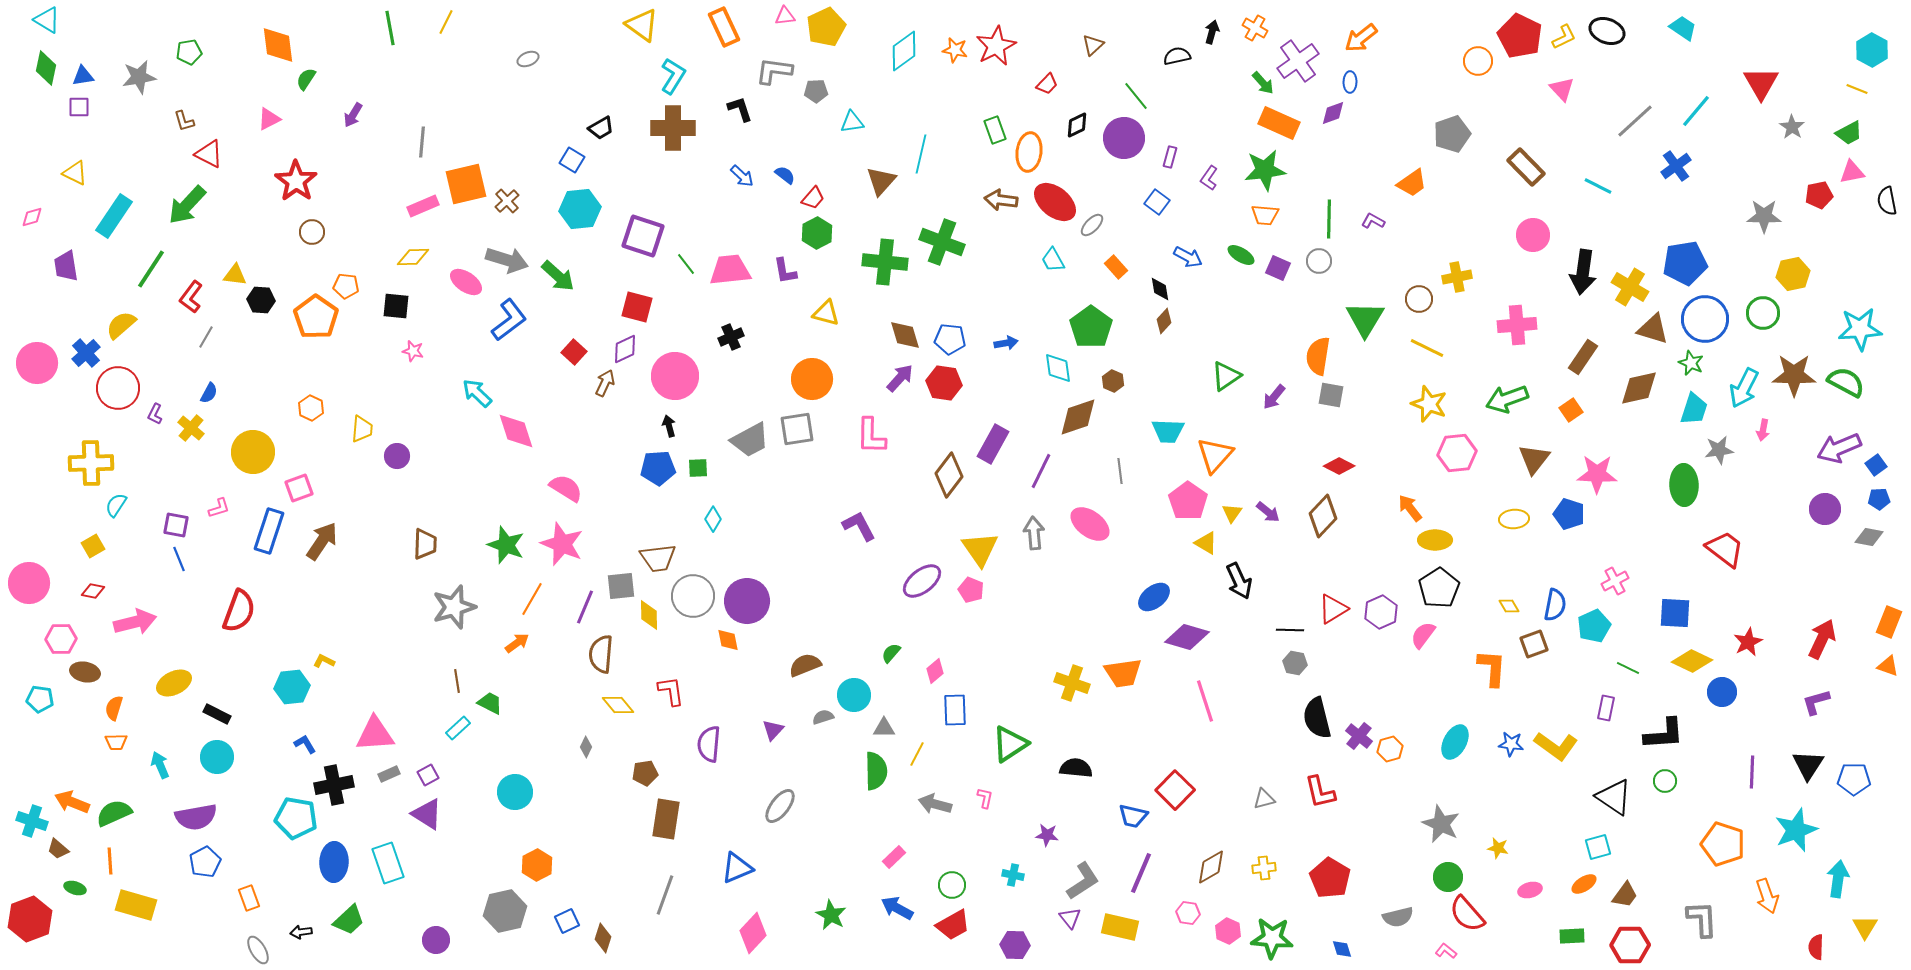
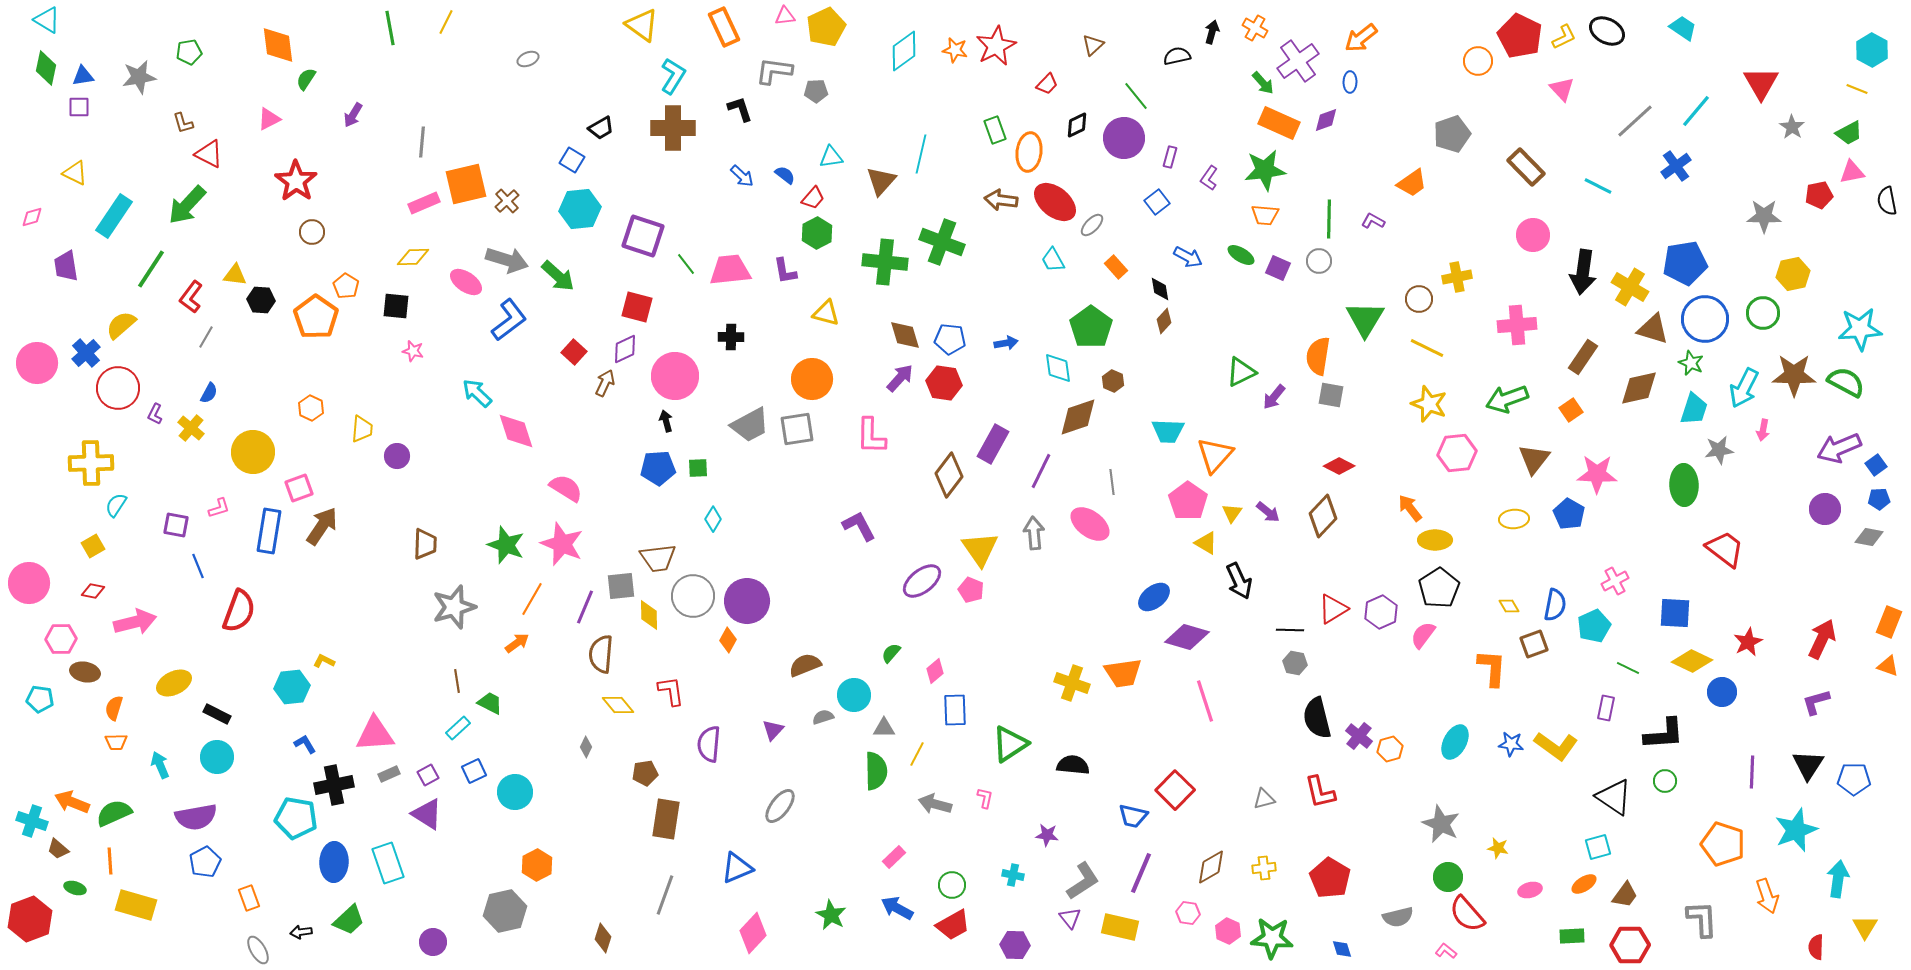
black ellipse at (1607, 31): rotated 8 degrees clockwise
purple diamond at (1333, 113): moved 7 px left, 7 px down
brown L-shape at (184, 121): moved 1 px left, 2 px down
cyan triangle at (852, 122): moved 21 px left, 35 px down
blue square at (1157, 202): rotated 15 degrees clockwise
pink rectangle at (423, 206): moved 1 px right, 3 px up
orange pentagon at (346, 286): rotated 25 degrees clockwise
black cross at (731, 337): rotated 25 degrees clockwise
green triangle at (1226, 376): moved 15 px right, 4 px up; rotated 8 degrees clockwise
black arrow at (669, 426): moved 3 px left, 5 px up
gray trapezoid at (750, 440): moved 15 px up
gray line at (1120, 471): moved 8 px left, 11 px down
blue pentagon at (1569, 514): rotated 12 degrees clockwise
blue rectangle at (269, 531): rotated 9 degrees counterclockwise
brown arrow at (322, 541): moved 15 px up
blue line at (179, 559): moved 19 px right, 7 px down
orange diamond at (728, 640): rotated 40 degrees clockwise
black semicircle at (1076, 768): moved 3 px left, 3 px up
blue square at (567, 921): moved 93 px left, 150 px up
purple circle at (436, 940): moved 3 px left, 2 px down
